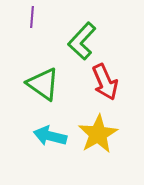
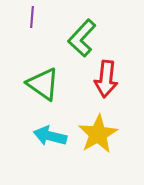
green L-shape: moved 3 px up
red arrow: moved 1 px right, 3 px up; rotated 30 degrees clockwise
